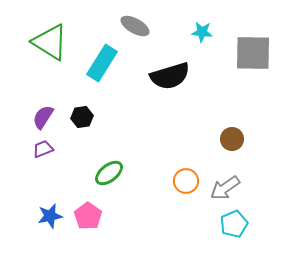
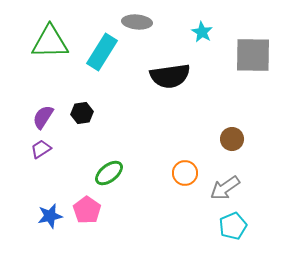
gray ellipse: moved 2 px right, 4 px up; rotated 24 degrees counterclockwise
cyan star: rotated 25 degrees clockwise
green triangle: rotated 33 degrees counterclockwise
gray square: moved 2 px down
cyan rectangle: moved 11 px up
black semicircle: rotated 9 degrees clockwise
black hexagon: moved 4 px up
purple trapezoid: moved 2 px left; rotated 10 degrees counterclockwise
orange circle: moved 1 px left, 8 px up
pink pentagon: moved 1 px left, 6 px up
cyan pentagon: moved 1 px left, 2 px down
